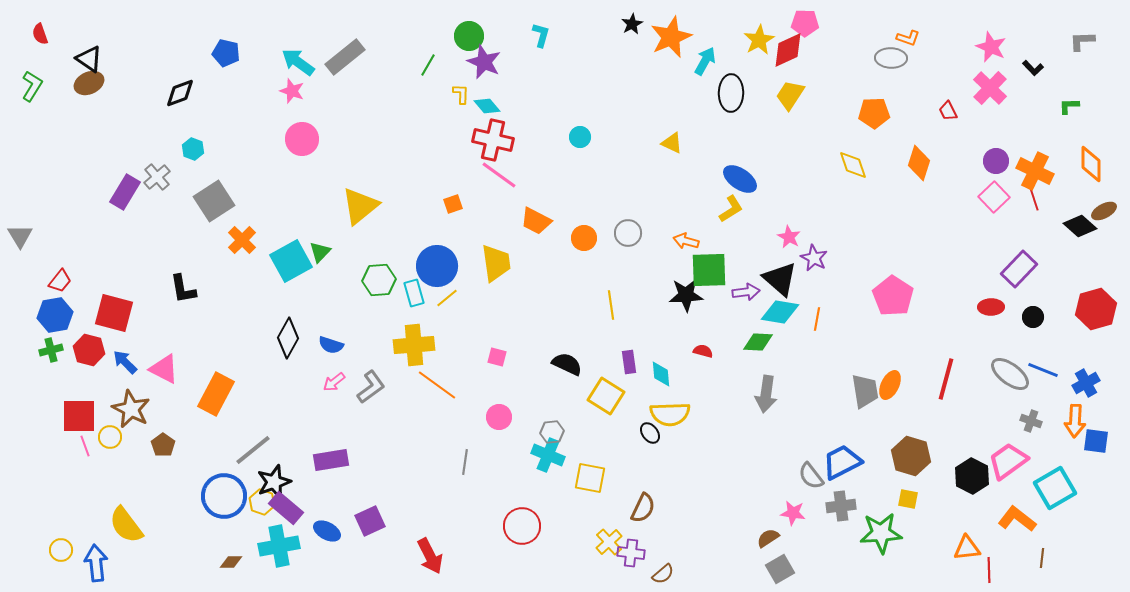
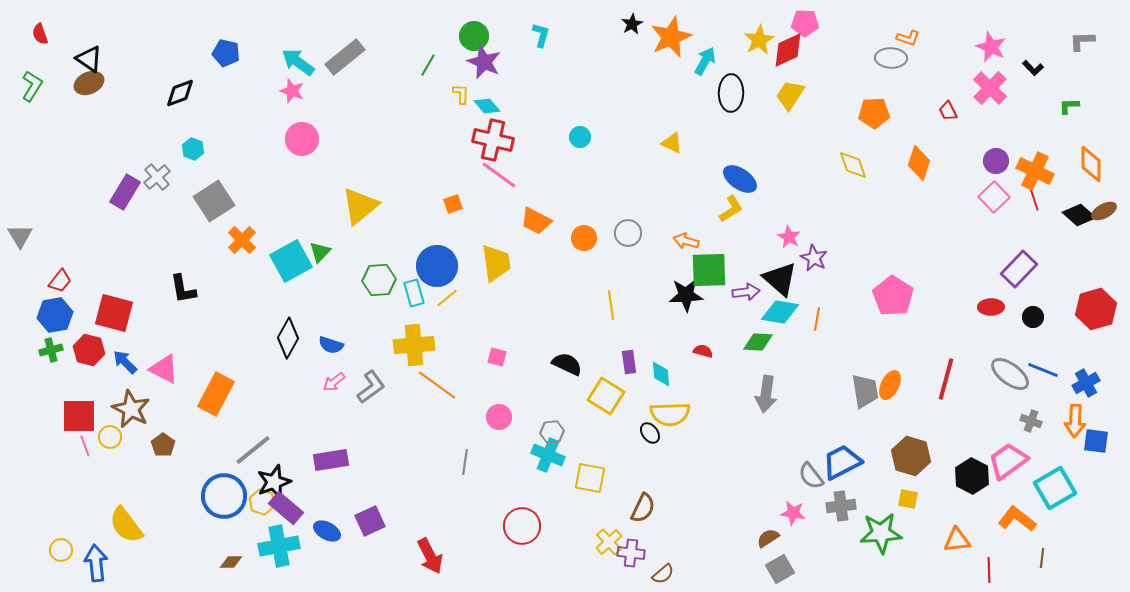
green circle at (469, 36): moved 5 px right
black diamond at (1080, 226): moved 1 px left, 11 px up
orange triangle at (967, 548): moved 10 px left, 8 px up
